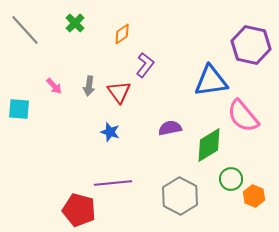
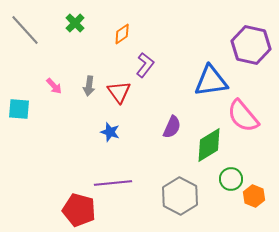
purple semicircle: moved 2 px right, 1 px up; rotated 125 degrees clockwise
